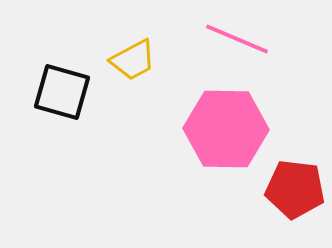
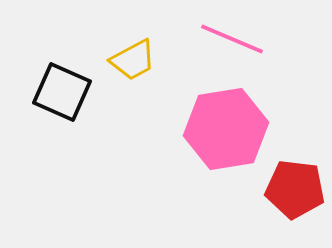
pink line: moved 5 px left
black square: rotated 8 degrees clockwise
pink hexagon: rotated 10 degrees counterclockwise
